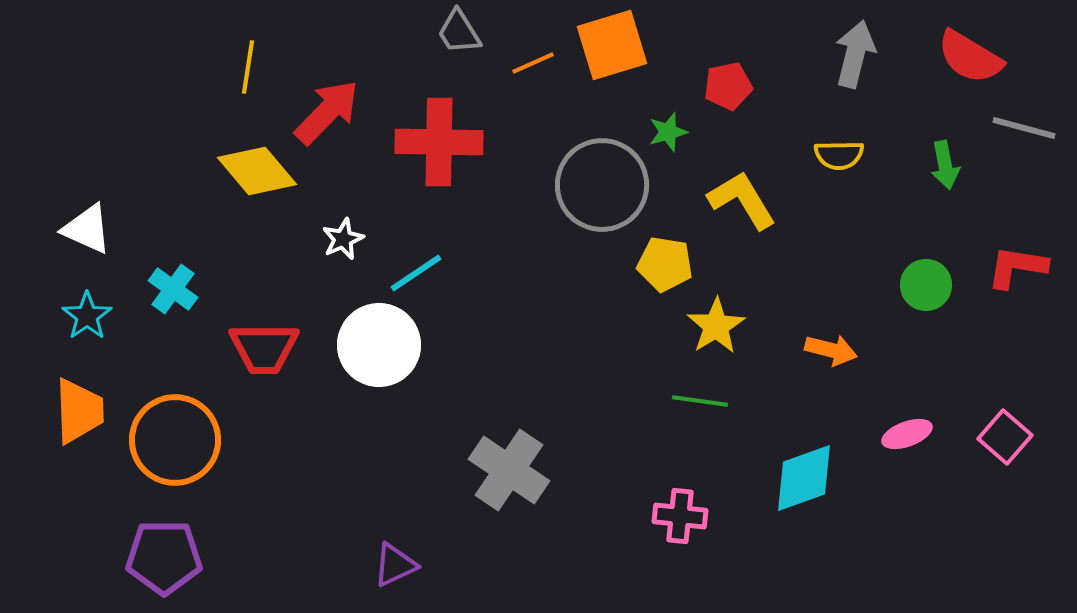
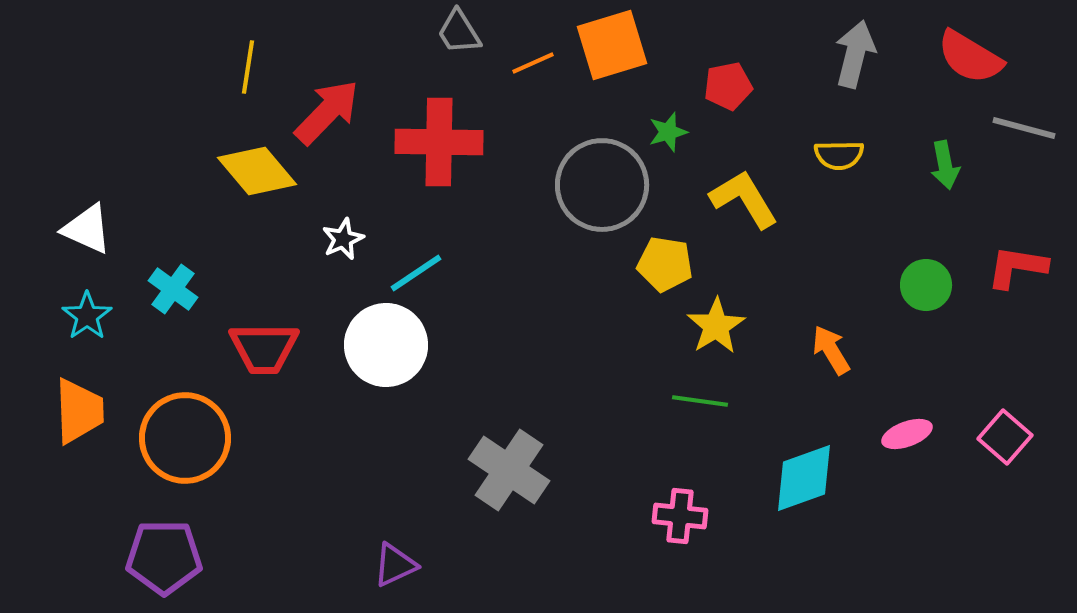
yellow L-shape: moved 2 px right, 1 px up
white circle: moved 7 px right
orange arrow: rotated 135 degrees counterclockwise
orange circle: moved 10 px right, 2 px up
